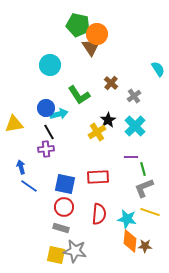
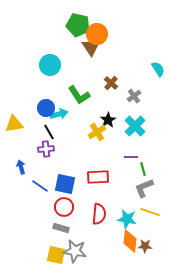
blue line: moved 11 px right
